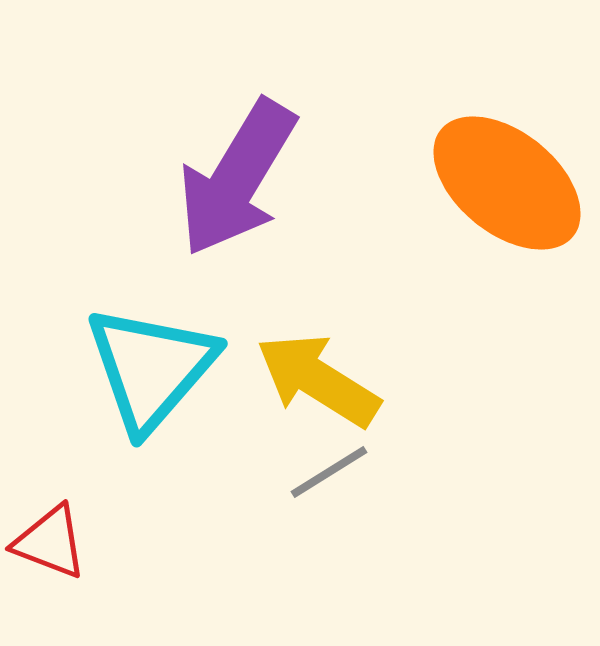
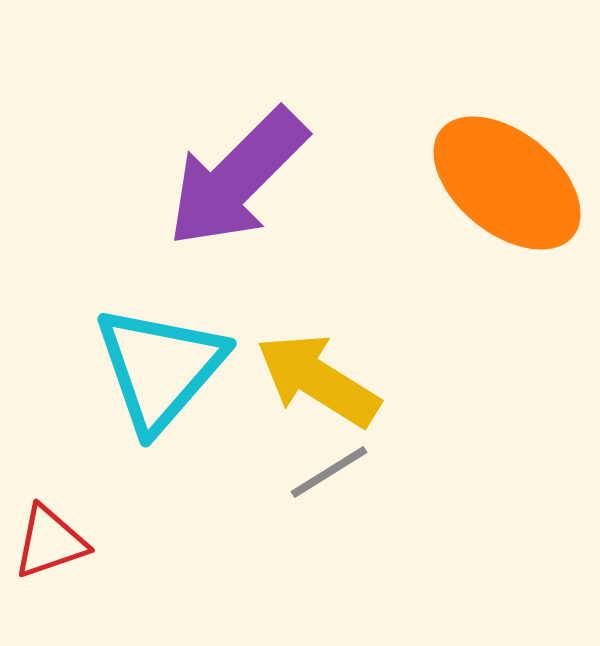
purple arrow: rotated 14 degrees clockwise
cyan triangle: moved 9 px right
red triangle: rotated 40 degrees counterclockwise
